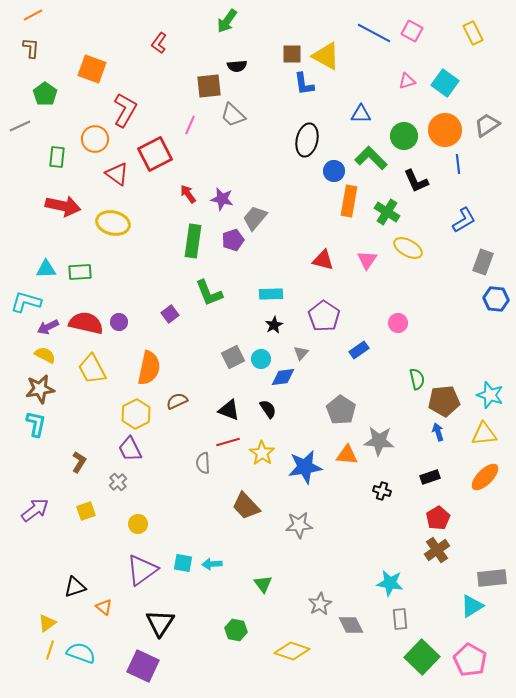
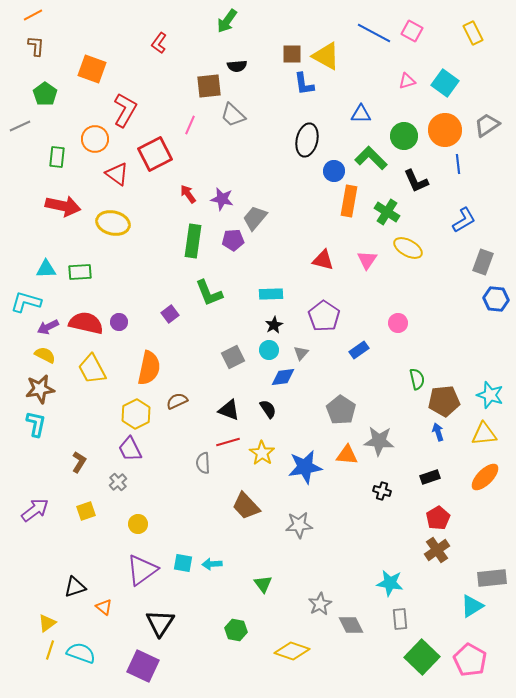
brown L-shape at (31, 48): moved 5 px right, 2 px up
purple pentagon at (233, 240): rotated 15 degrees clockwise
cyan circle at (261, 359): moved 8 px right, 9 px up
